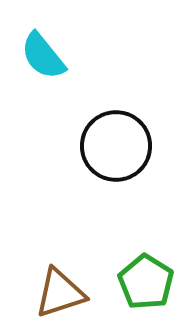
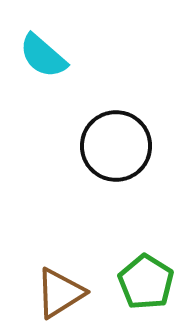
cyan semicircle: rotated 10 degrees counterclockwise
brown triangle: rotated 14 degrees counterclockwise
